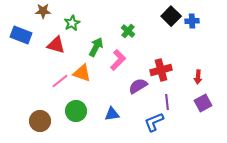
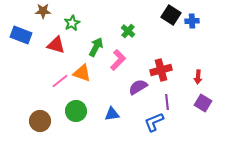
black square: moved 1 px up; rotated 12 degrees counterclockwise
purple semicircle: moved 1 px down
purple square: rotated 30 degrees counterclockwise
